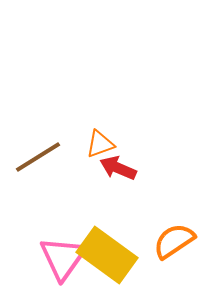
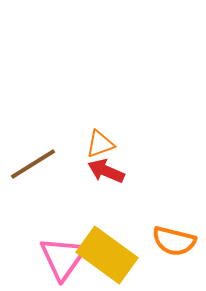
brown line: moved 5 px left, 7 px down
red arrow: moved 12 px left, 3 px down
orange semicircle: rotated 132 degrees counterclockwise
